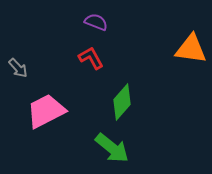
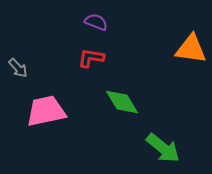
red L-shape: rotated 52 degrees counterclockwise
green diamond: rotated 72 degrees counterclockwise
pink trapezoid: rotated 15 degrees clockwise
green arrow: moved 51 px right
